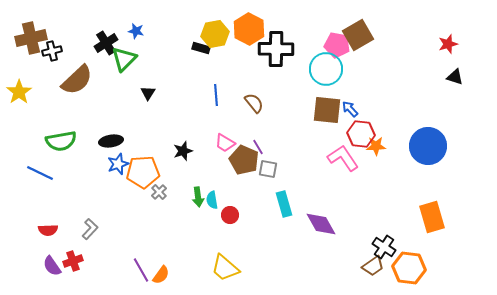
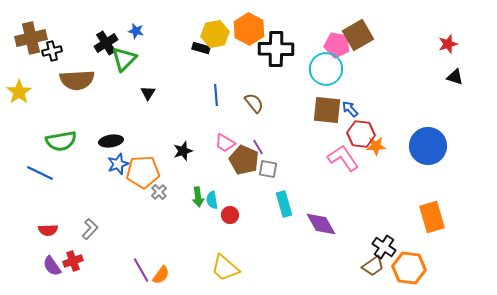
brown semicircle at (77, 80): rotated 40 degrees clockwise
